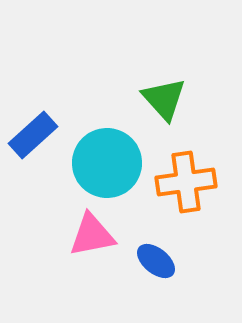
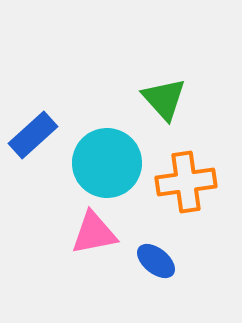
pink triangle: moved 2 px right, 2 px up
